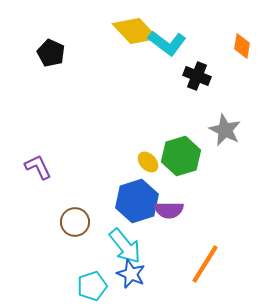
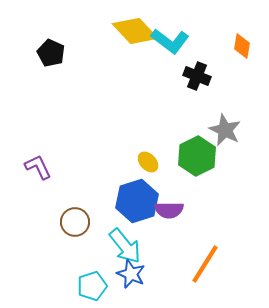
cyan L-shape: moved 3 px right, 2 px up
green hexagon: moved 16 px right; rotated 9 degrees counterclockwise
